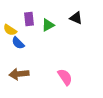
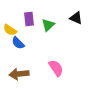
green triangle: rotated 16 degrees counterclockwise
pink semicircle: moved 9 px left, 9 px up
